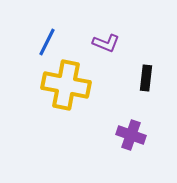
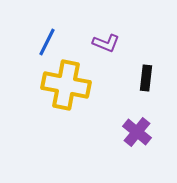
purple cross: moved 6 px right, 3 px up; rotated 20 degrees clockwise
